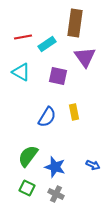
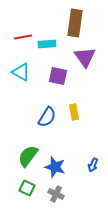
cyan rectangle: rotated 30 degrees clockwise
blue arrow: rotated 88 degrees clockwise
